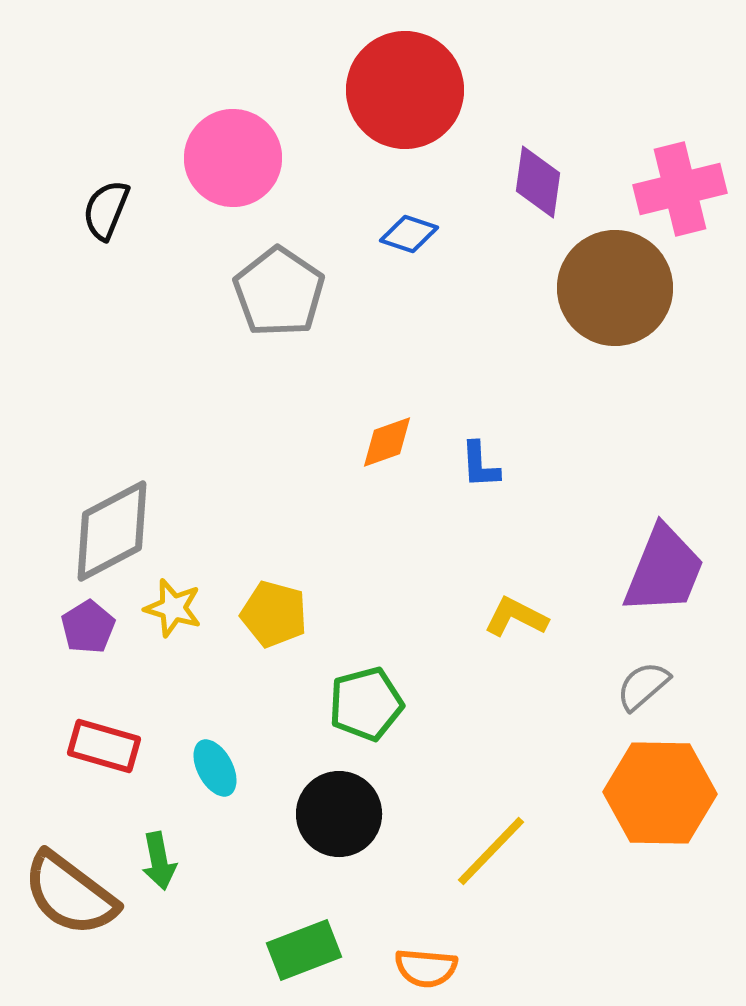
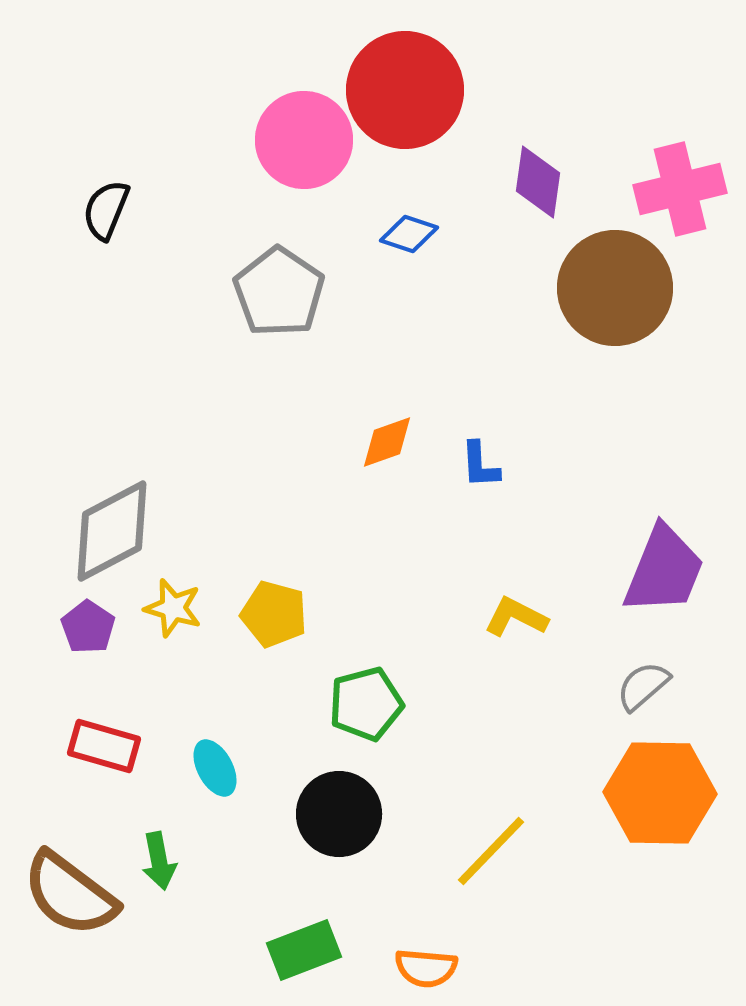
pink circle: moved 71 px right, 18 px up
purple pentagon: rotated 6 degrees counterclockwise
